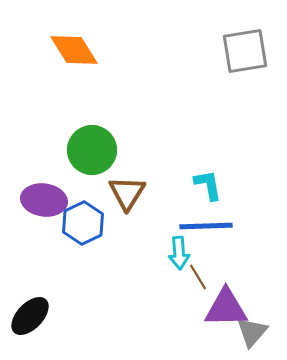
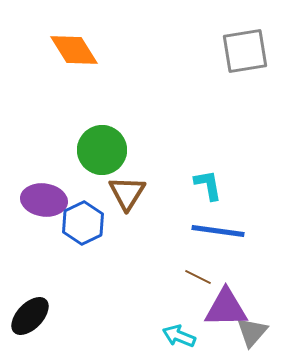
green circle: moved 10 px right
blue line: moved 12 px right, 5 px down; rotated 10 degrees clockwise
cyan arrow: moved 83 px down; rotated 116 degrees clockwise
brown line: rotated 32 degrees counterclockwise
